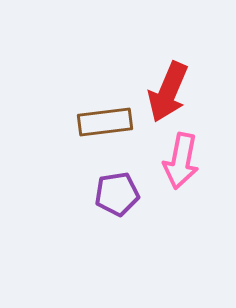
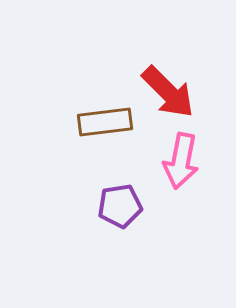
red arrow: rotated 68 degrees counterclockwise
purple pentagon: moved 3 px right, 12 px down
